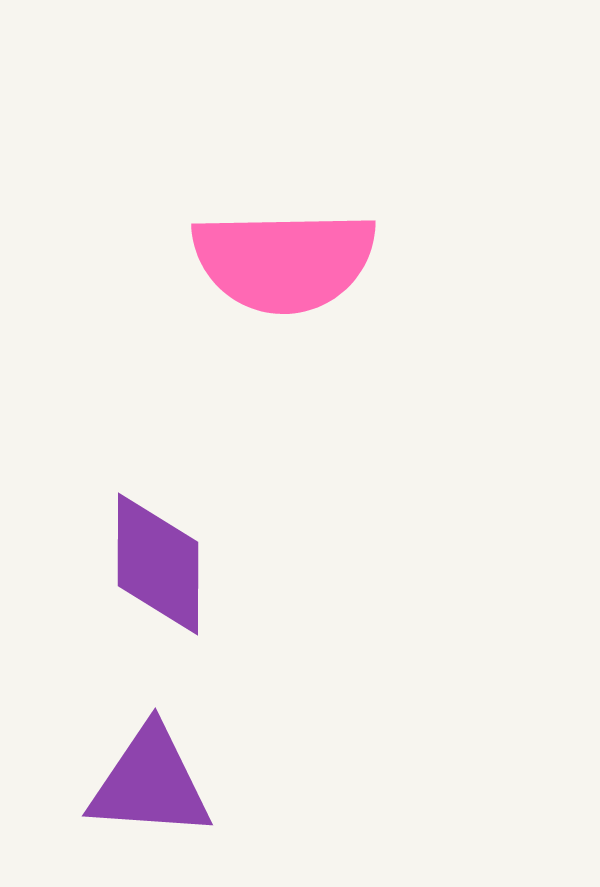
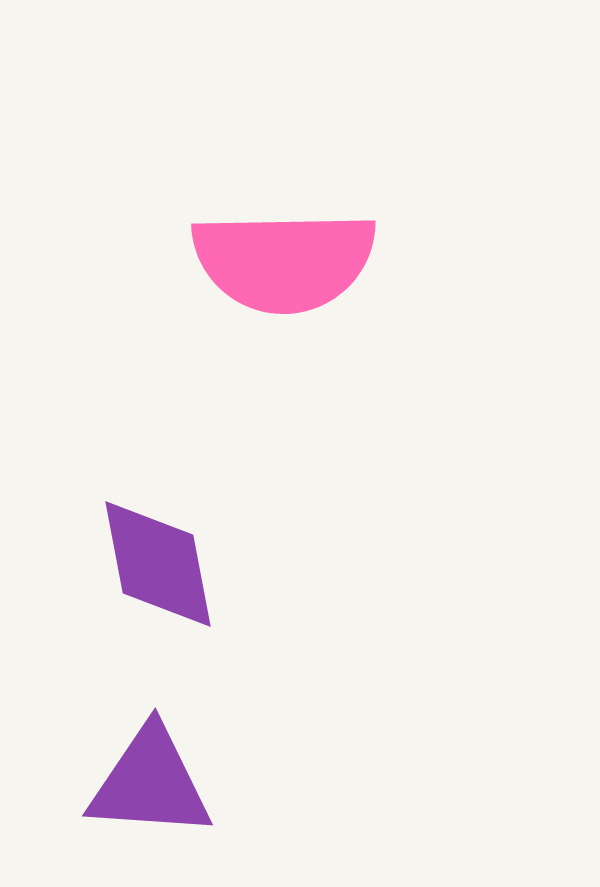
purple diamond: rotated 11 degrees counterclockwise
